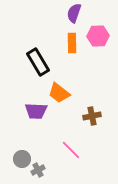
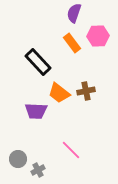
orange rectangle: rotated 36 degrees counterclockwise
black rectangle: rotated 12 degrees counterclockwise
brown cross: moved 6 px left, 25 px up
gray circle: moved 4 px left
